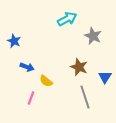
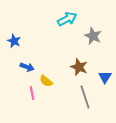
pink line: moved 1 px right, 5 px up; rotated 32 degrees counterclockwise
